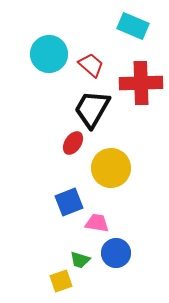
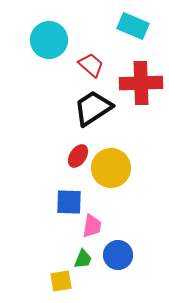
cyan circle: moved 14 px up
black trapezoid: moved 1 px right, 1 px up; rotated 27 degrees clockwise
red ellipse: moved 5 px right, 13 px down
blue square: rotated 24 degrees clockwise
pink trapezoid: moved 5 px left, 3 px down; rotated 90 degrees clockwise
blue circle: moved 2 px right, 2 px down
green trapezoid: moved 3 px right, 1 px up; rotated 85 degrees counterclockwise
yellow square: rotated 10 degrees clockwise
